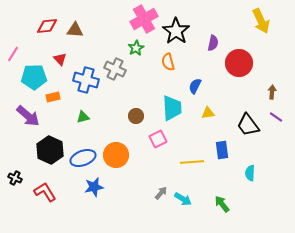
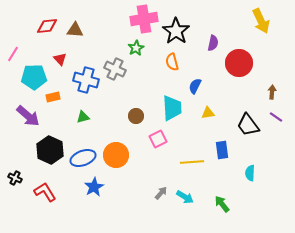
pink cross: rotated 20 degrees clockwise
orange semicircle: moved 4 px right
blue star: rotated 18 degrees counterclockwise
cyan arrow: moved 2 px right, 2 px up
